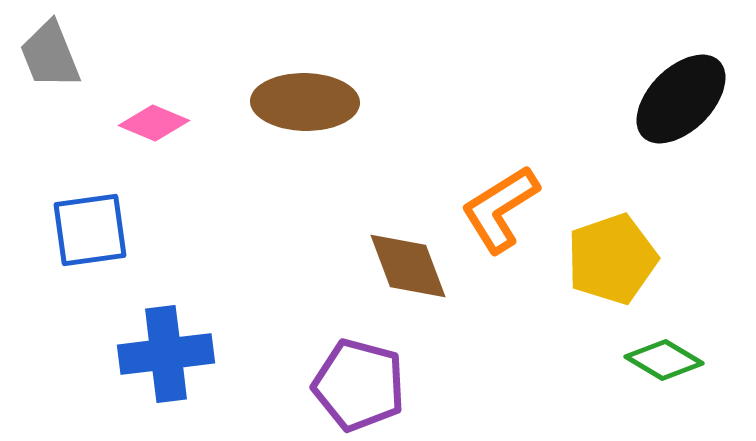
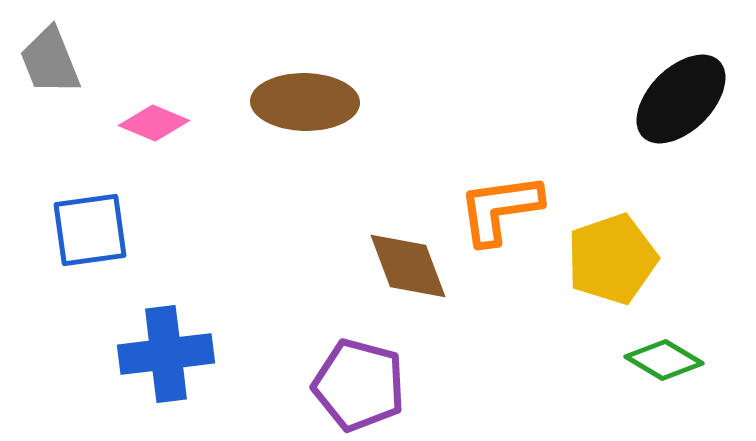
gray trapezoid: moved 6 px down
orange L-shape: rotated 24 degrees clockwise
